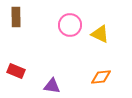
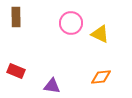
pink circle: moved 1 px right, 2 px up
